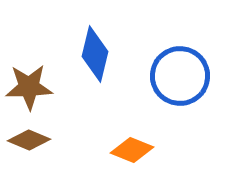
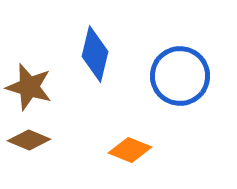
brown star: rotated 18 degrees clockwise
orange diamond: moved 2 px left
